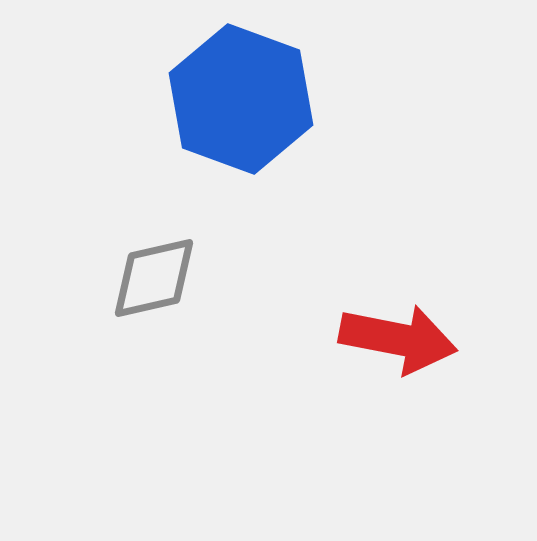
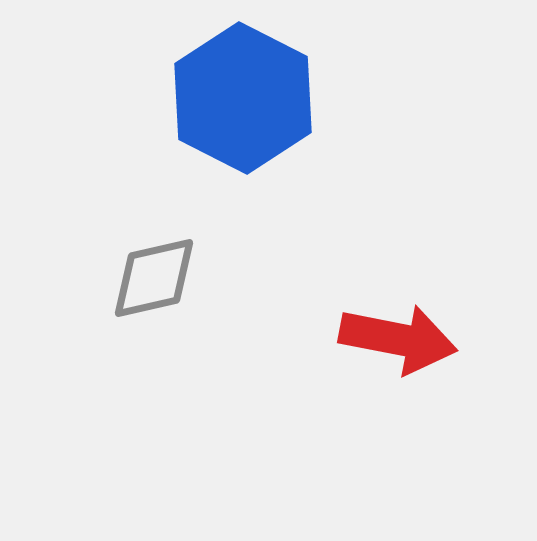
blue hexagon: moved 2 px right, 1 px up; rotated 7 degrees clockwise
